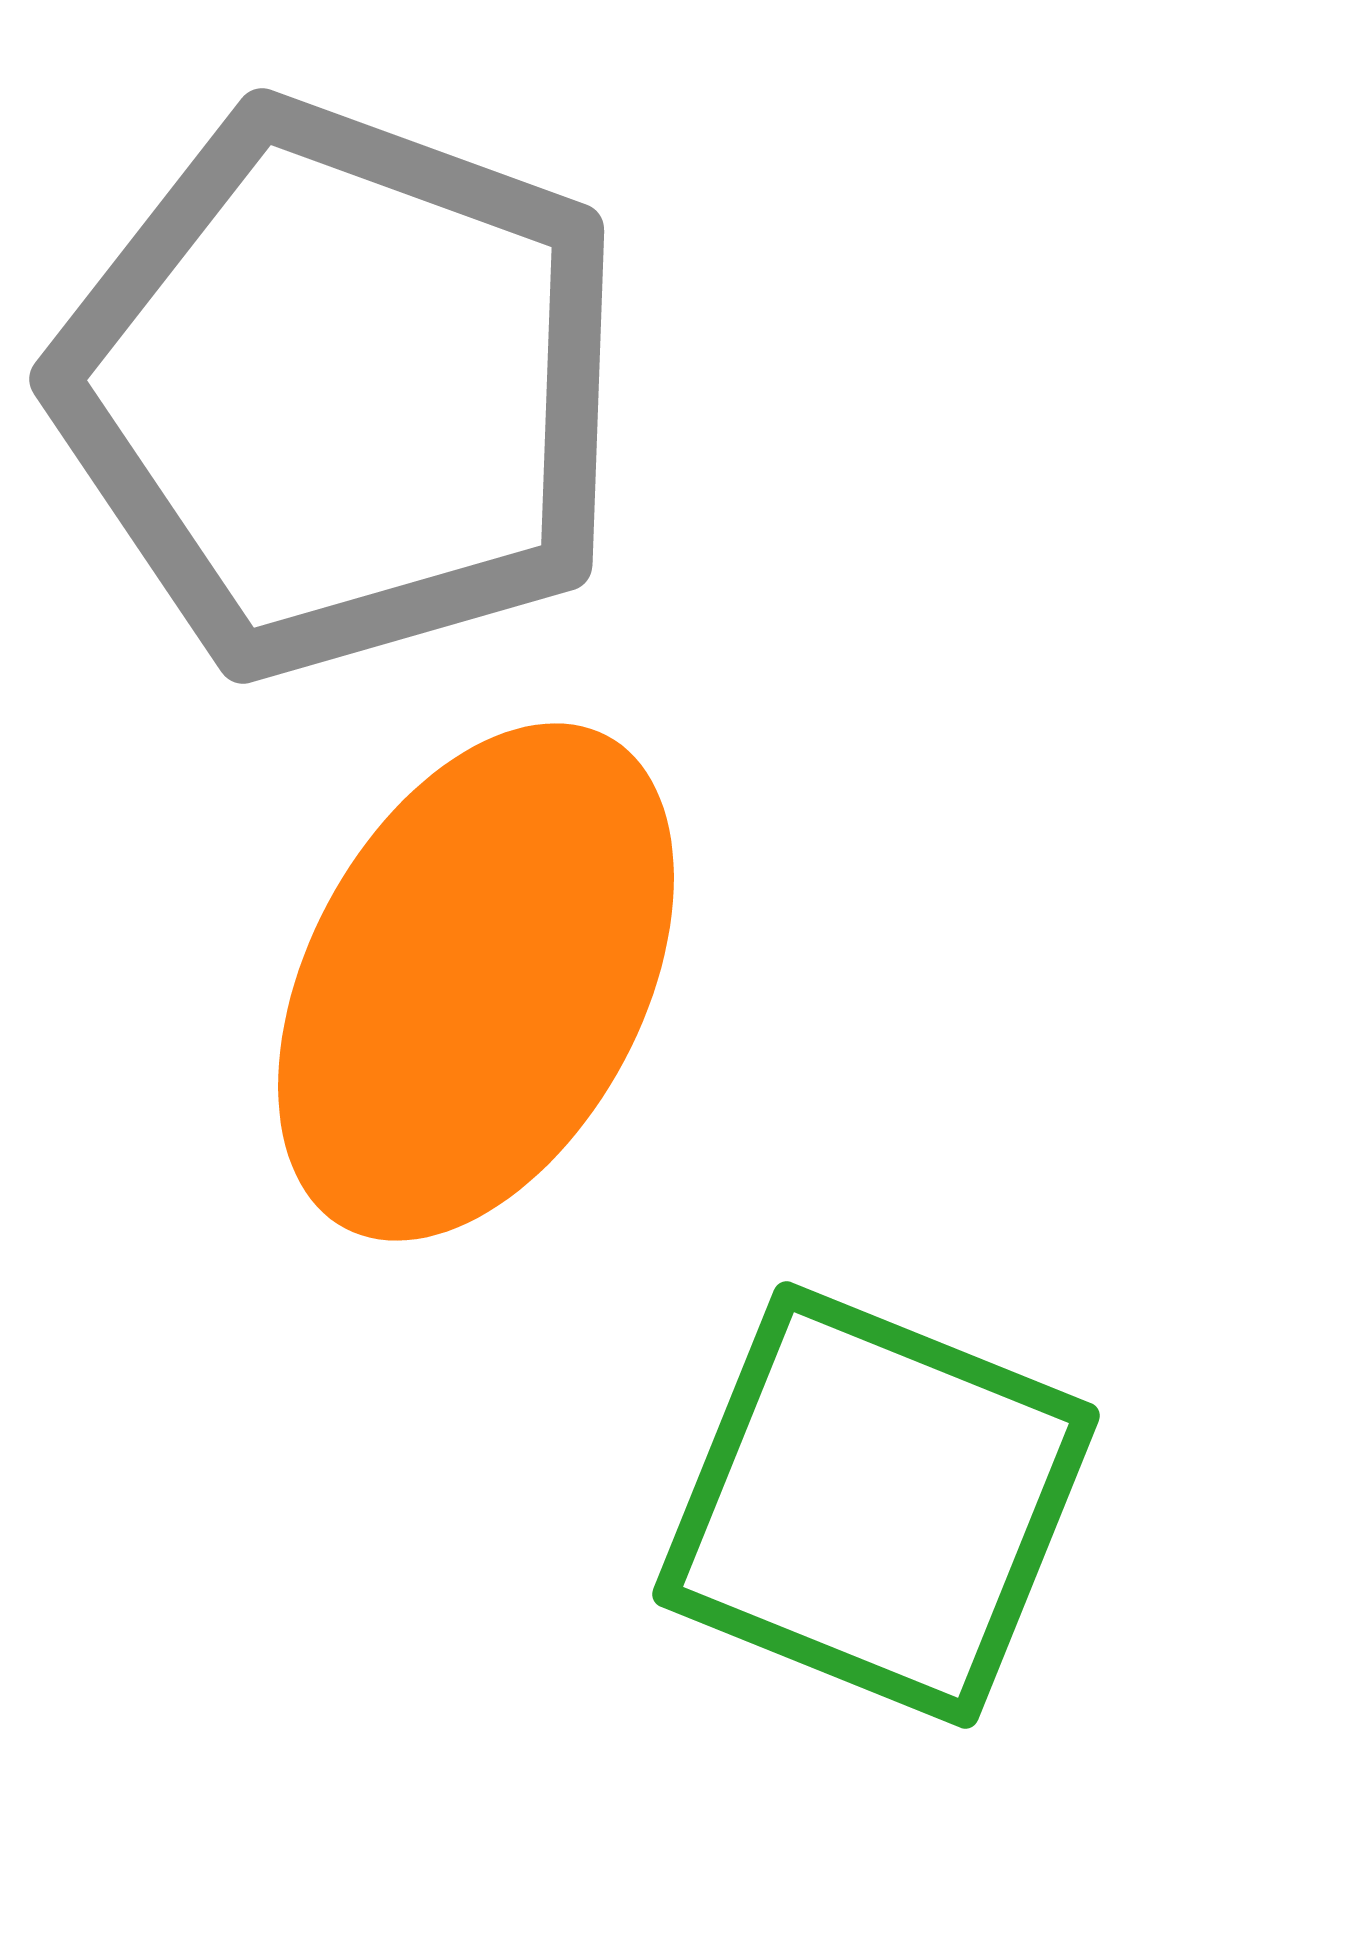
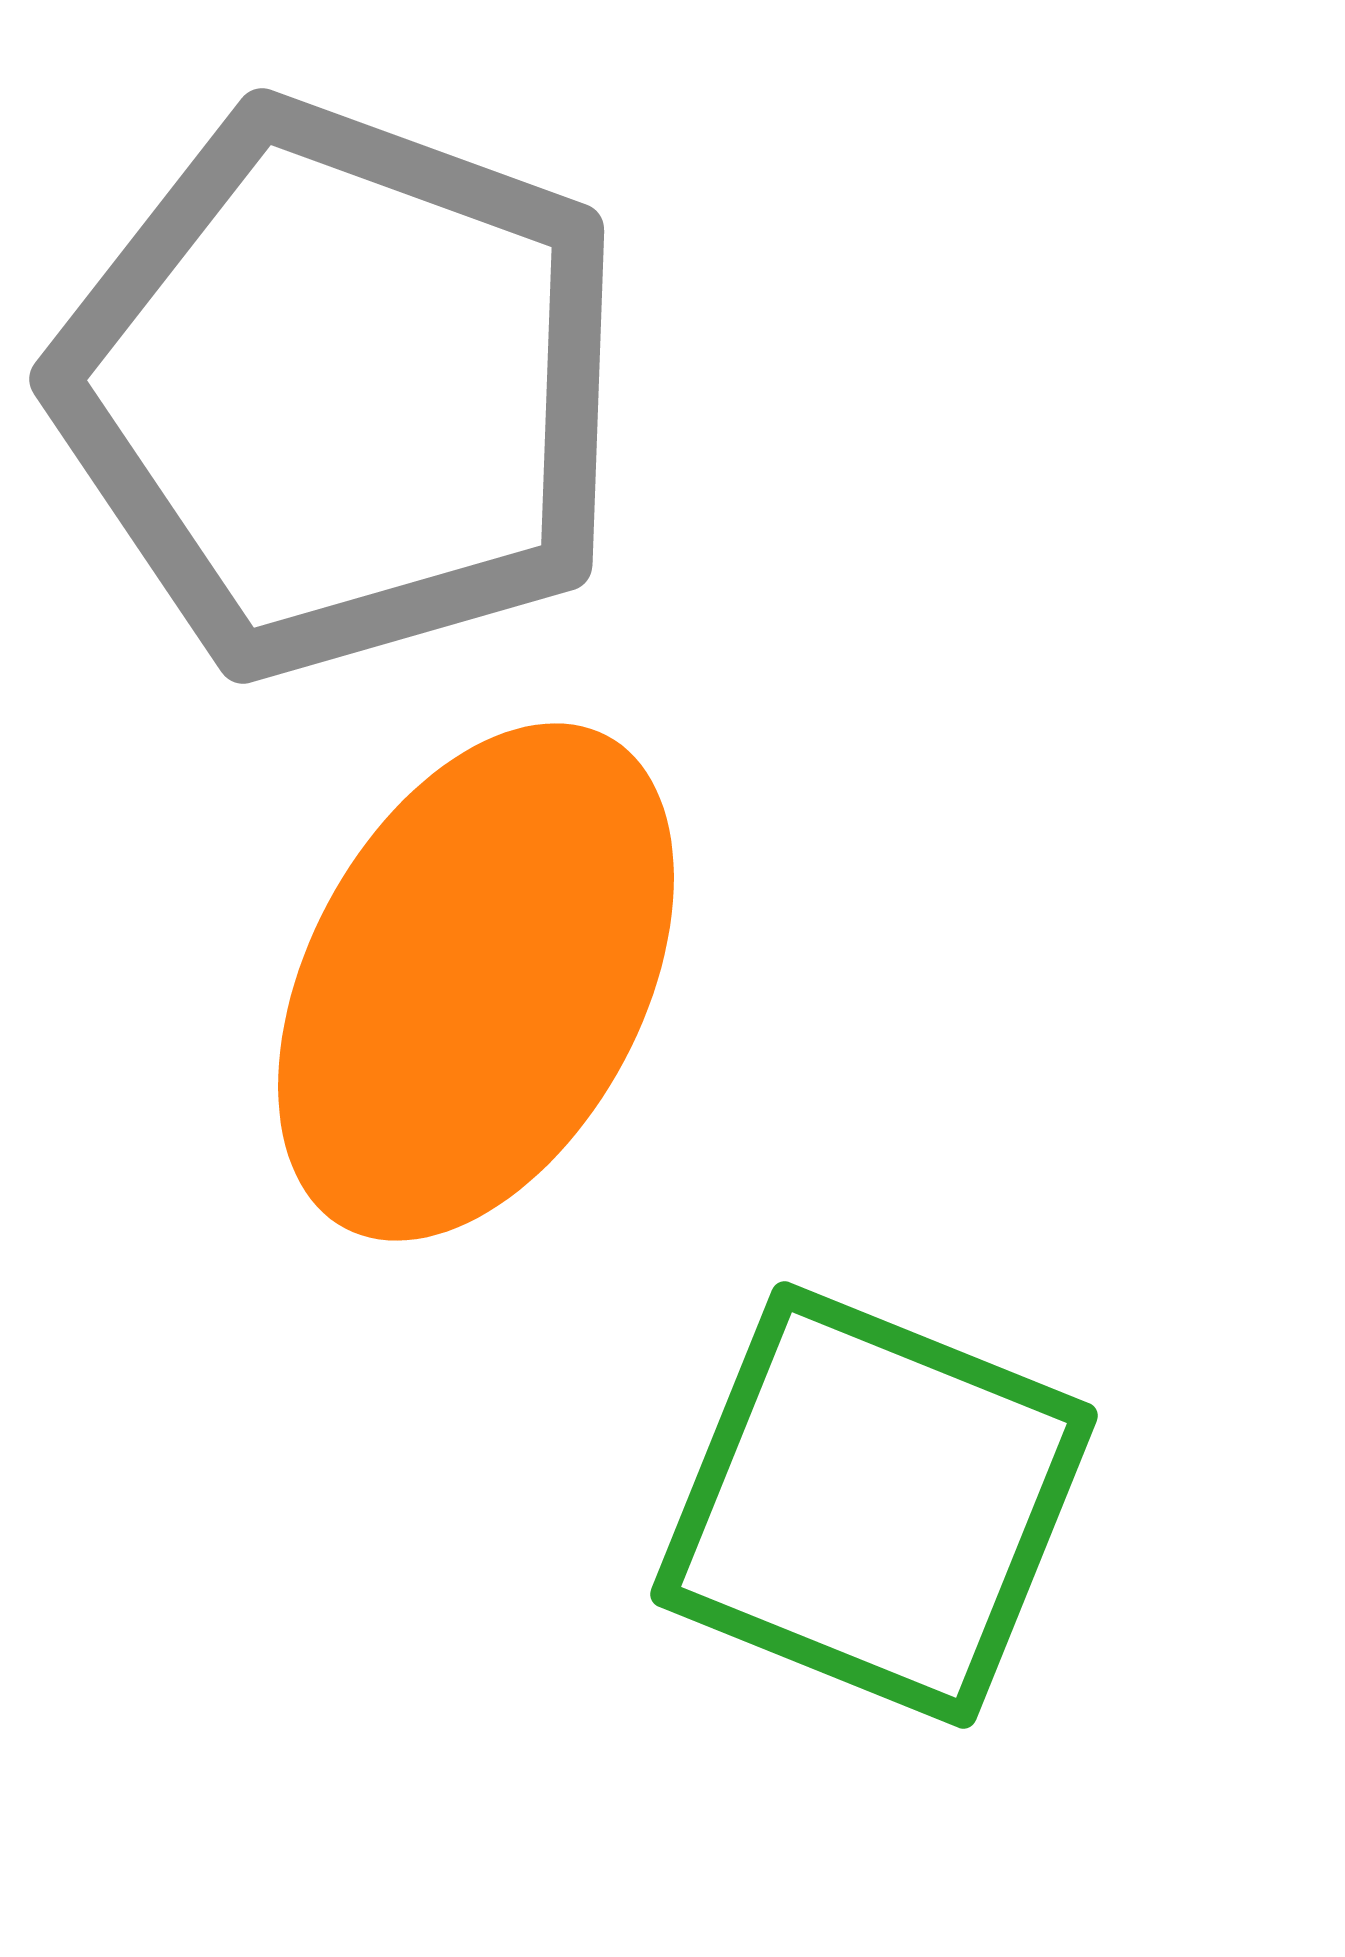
green square: moved 2 px left
